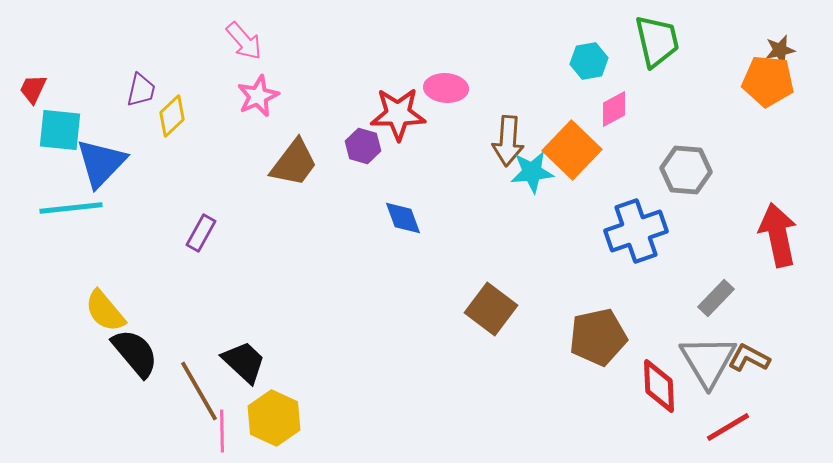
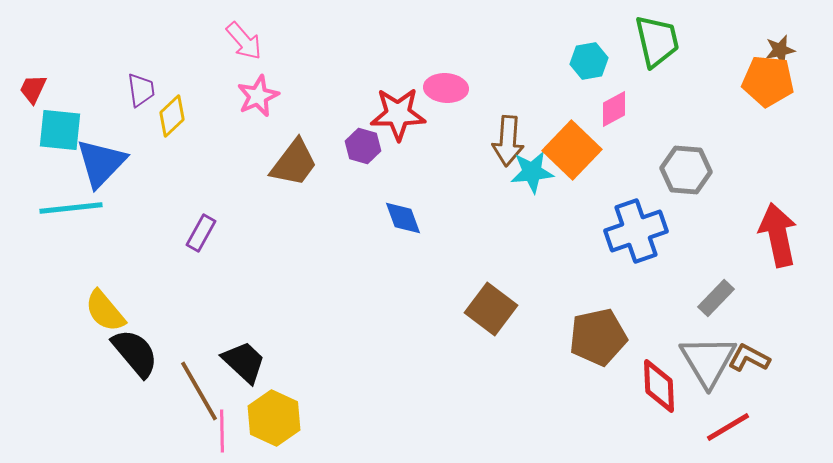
purple trapezoid: rotated 21 degrees counterclockwise
